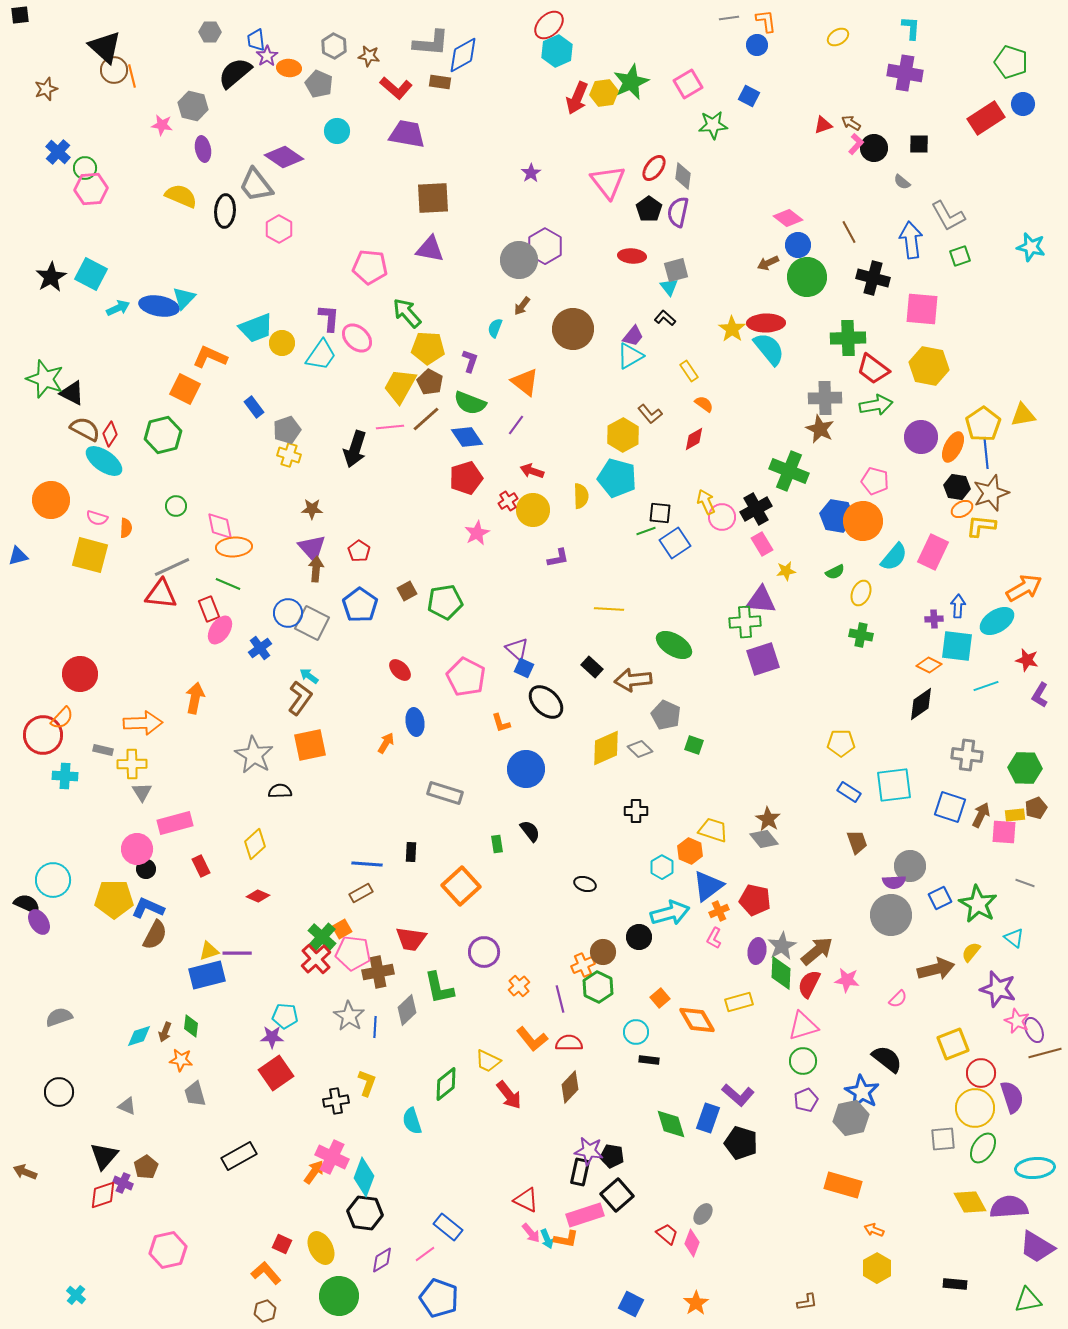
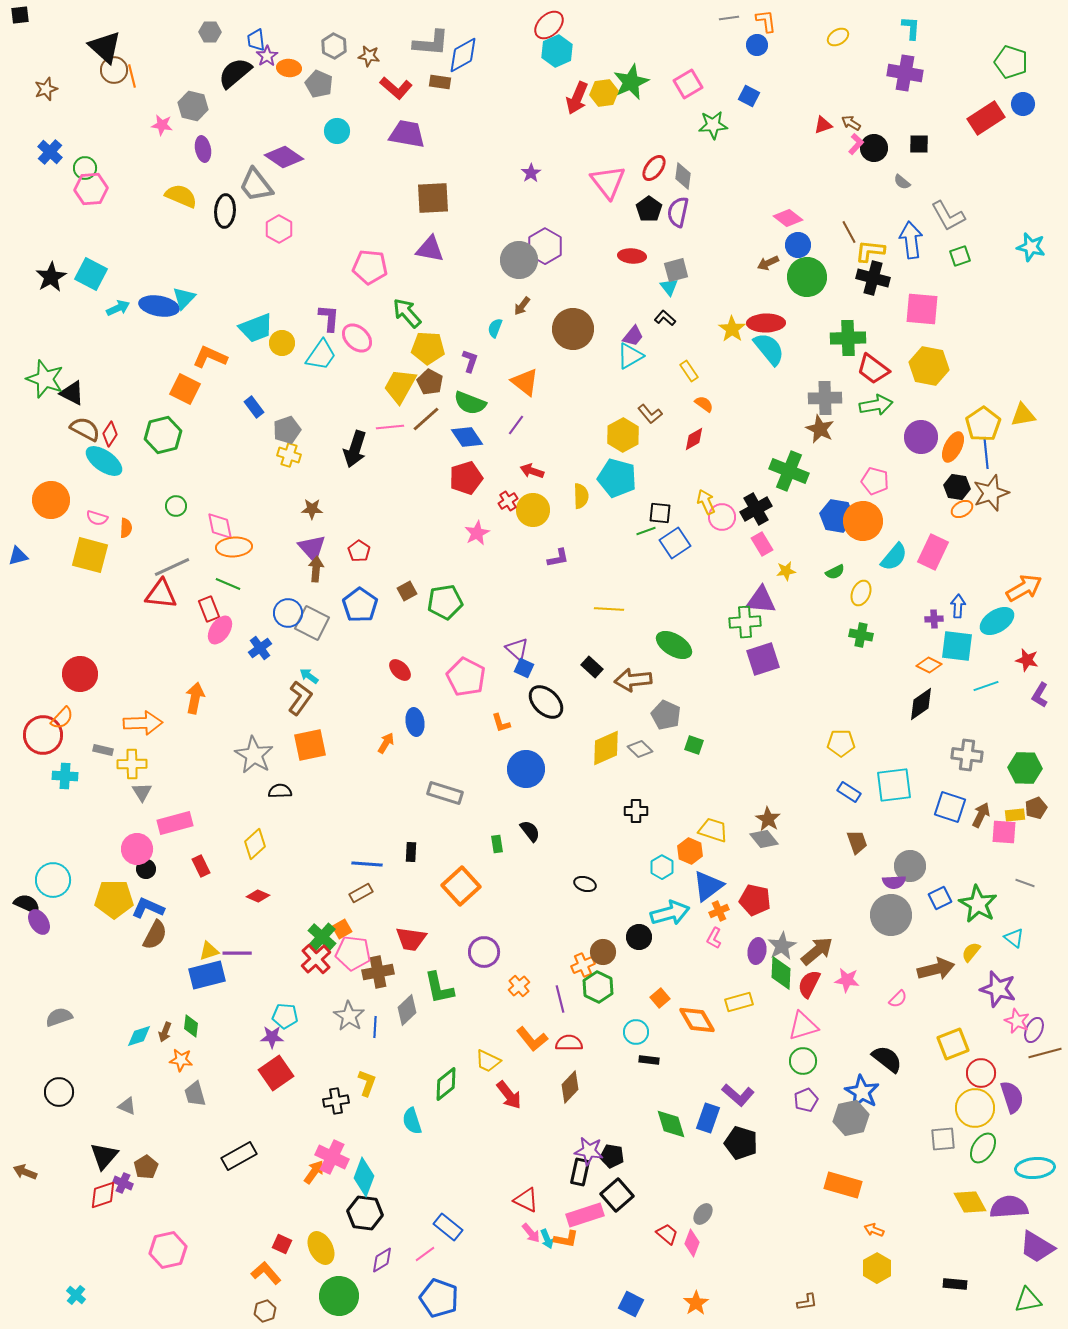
blue cross at (58, 152): moved 8 px left
yellow L-shape at (981, 526): moved 111 px left, 275 px up
purple ellipse at (1034, 1030): rotated 50 degrees clockwise
